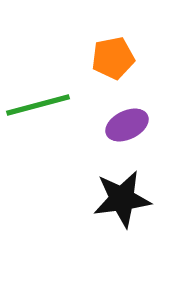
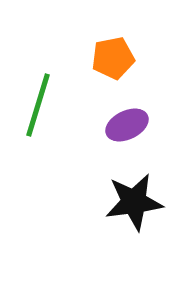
green line: rotated 58 degrees counterclockwise
black star: moved 12 px right, 3 px down
